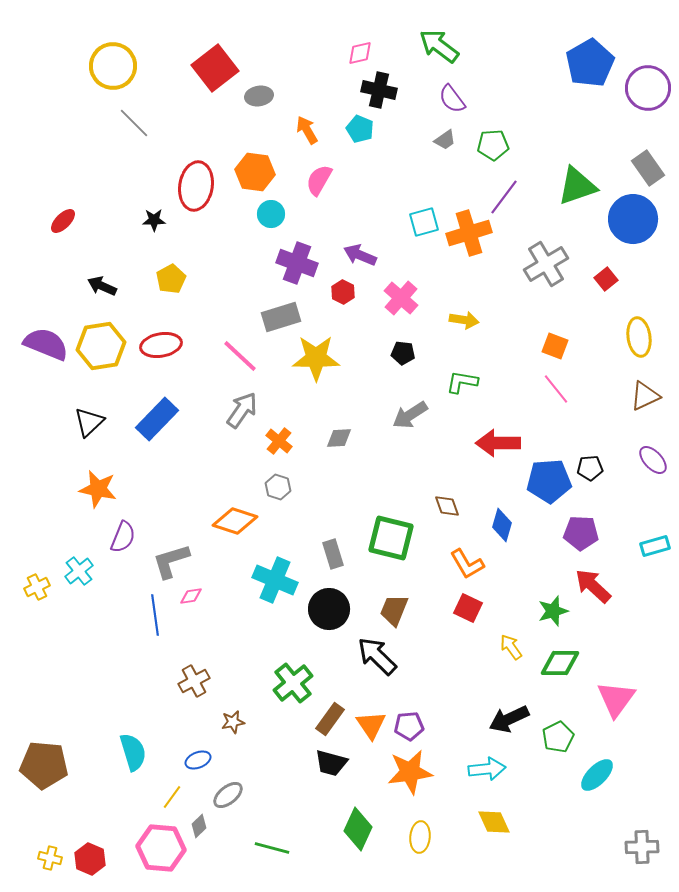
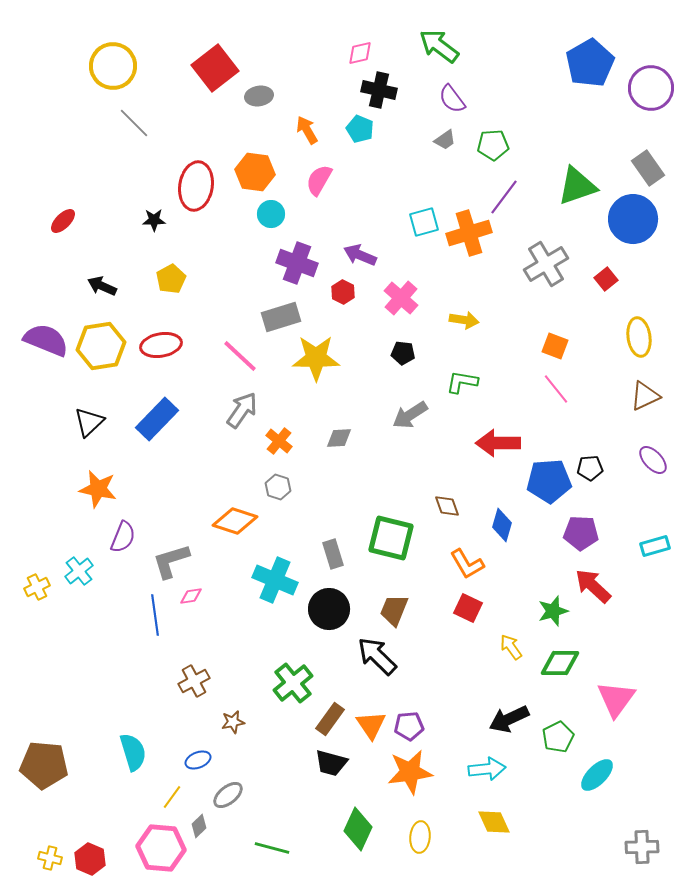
purple circle at (648, 88): moved 3 px right
purple semicircle at (46, 344): moved 4 px up
